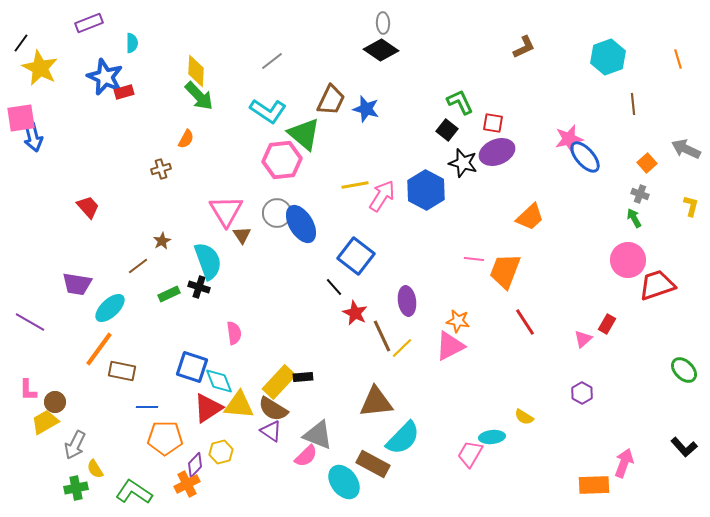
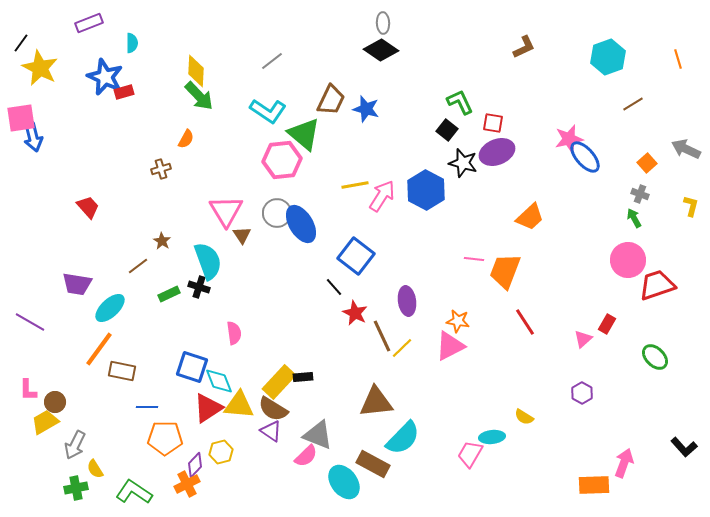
brown line at (633, 104): rotated 65 degrees clockwise
brown star at (162, 241): rotated 12 degrees counterclockwise
green ellipse at (684, 370): moved 29 px left, 13 px up
